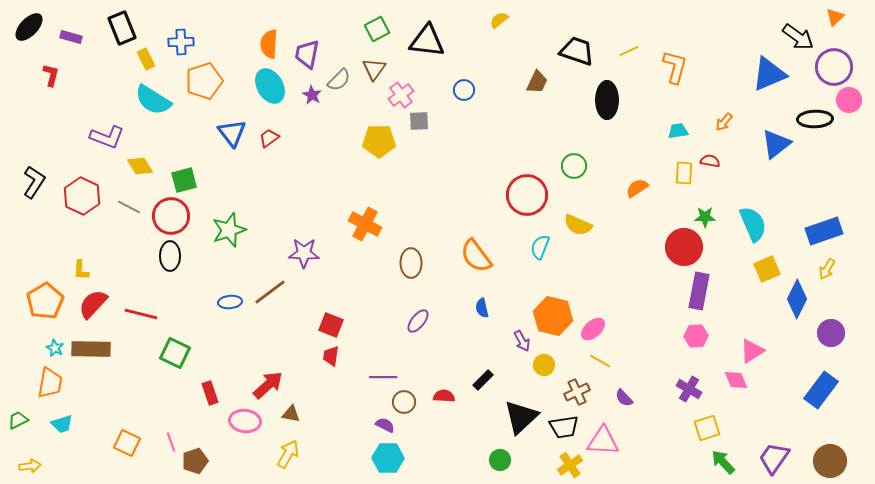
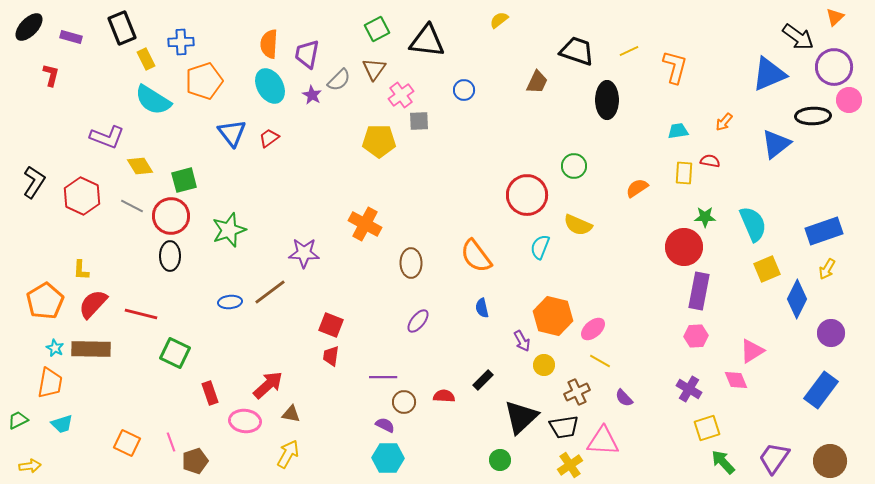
black ellipse at (815, 119): moved 2 px left, 3 px up
gray line at (129, 207): moved 3 px right, 1 px up
